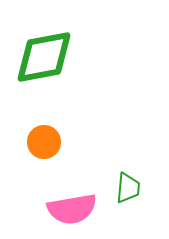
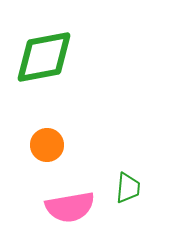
orange circle: moved 3 px right, 3 px down
pink semicircle: moved 2 px left, 2 px up
